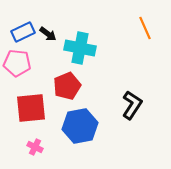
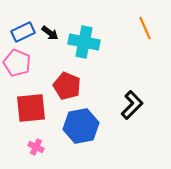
black arrow: moved 2 px right, 1 px up
cyan cross: moved 4 px right, 6 px up
pink pentagon: rotated 16 degrees clockwise
red pentagon: rotated 28 degrees counterclockwise
black L-shape: rotated 12 degrees clockwise
blue hexagon: moved 1 px right
pink cross: moved 1 px right
